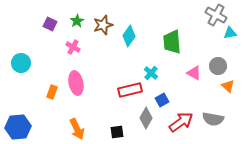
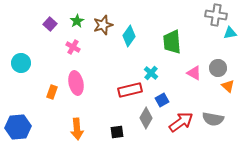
gray cross: rotated 20 degrees counterclockwise
purple square: rotated 16 degrees clockwise
gray circle: moved 2 px down
orange arrow: rotated 20 degrees clockwise
